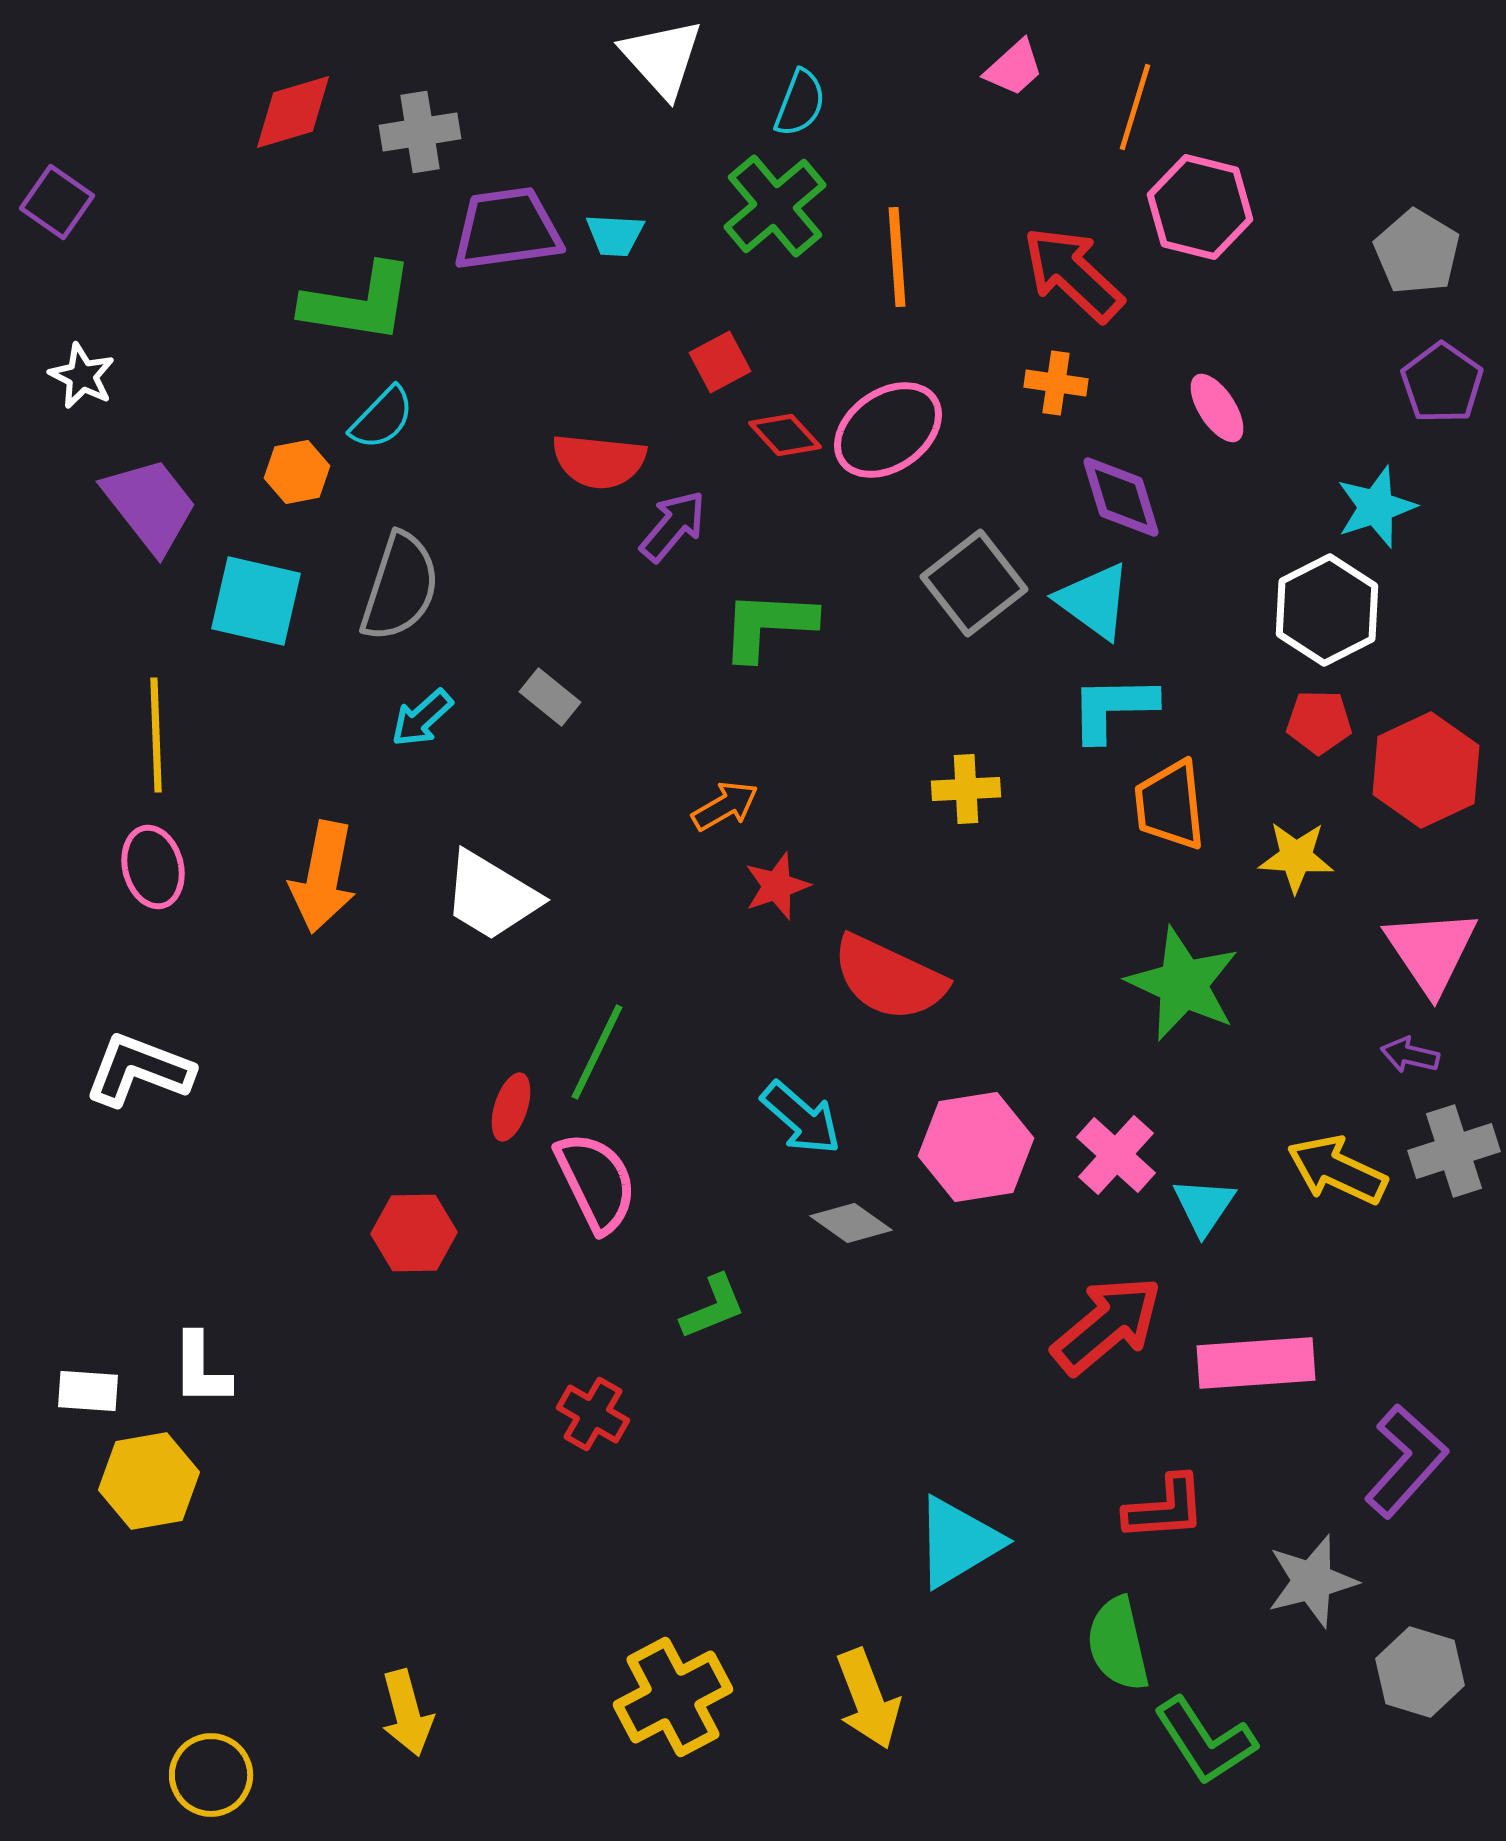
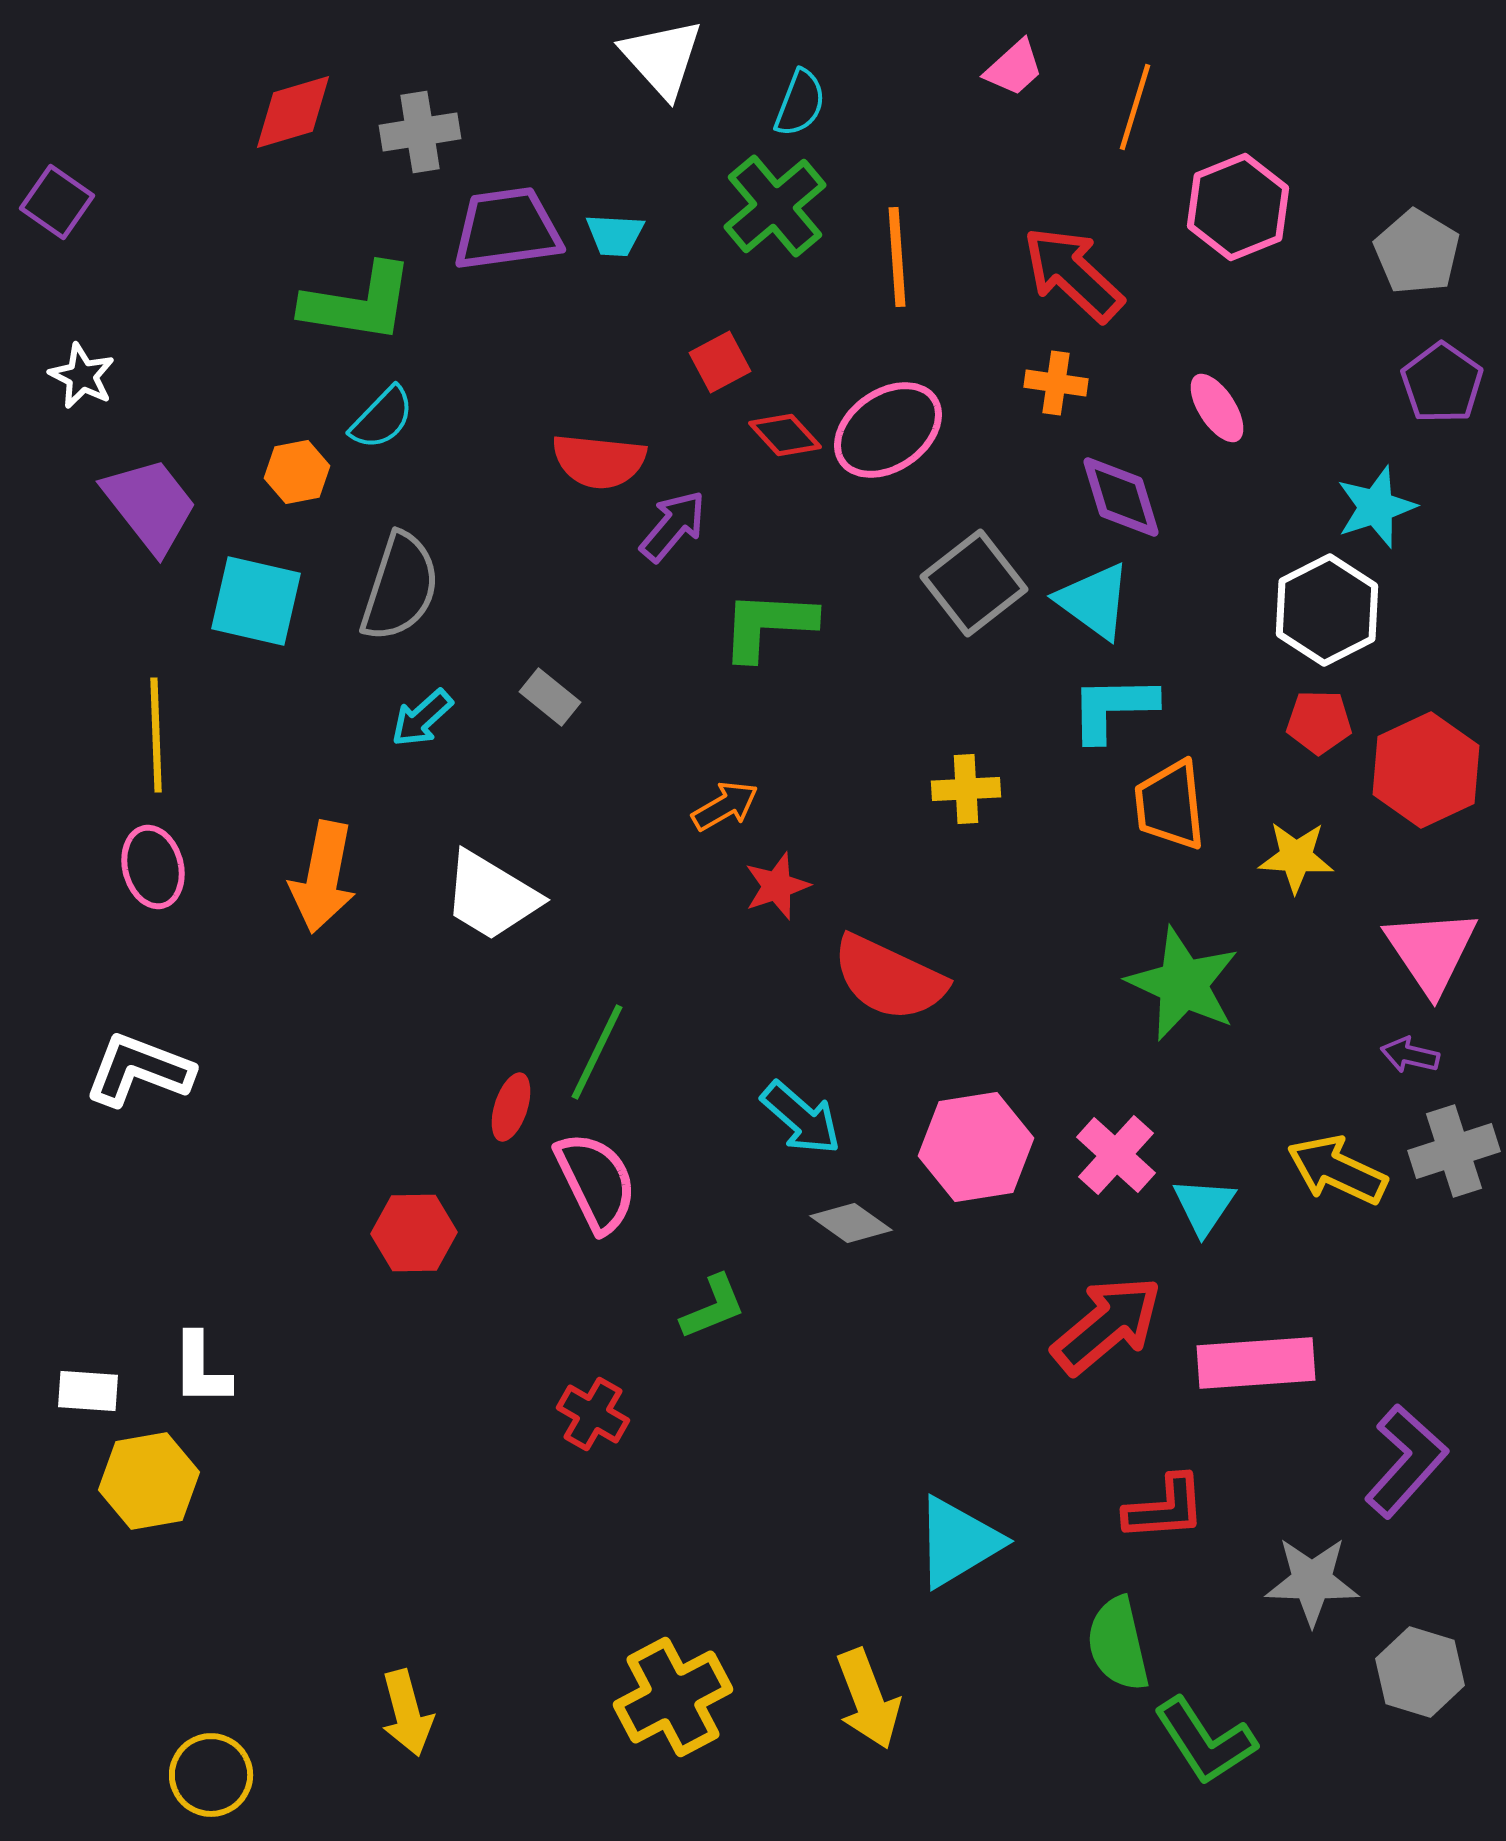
pink hexagon at (1200, 207): moved 38 px right; rotated 24 degrees clockwise
gray star at (1312, 1581): rotated 16 degrees clockwise
